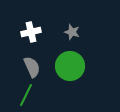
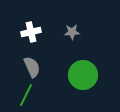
gray star: rotated 21 degrees counterclockwise
green circle: moved 13 px right, 9 px down
